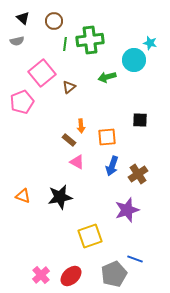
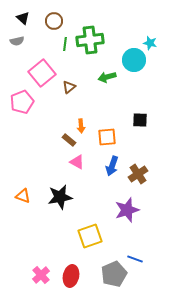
red ellipse: rotated 35 degrees counterclockwise
